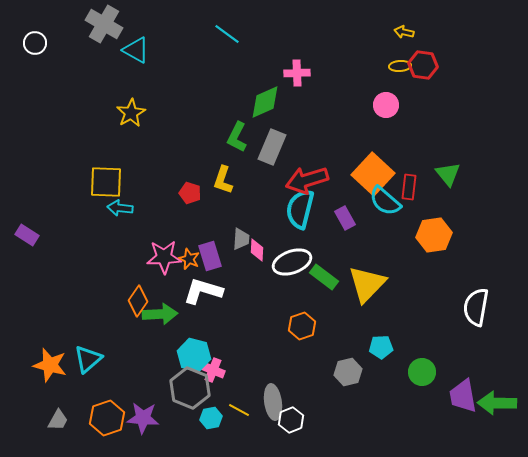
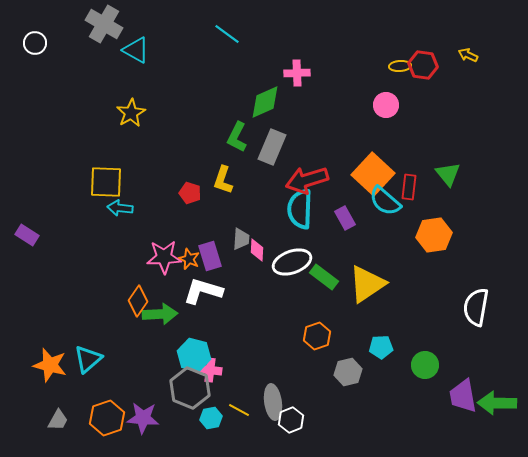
yellow arrow at (404, 32): moved 64 px right, 23 px down; rotated 12 degrees clockwise
cyan semicircle at (300, 209): rotated 12 degrees counterclockwise
yellow triangle at (367, 284): rotated 12 degrees clockwise
orange hexagon at (302, 326): moved 15 px right, 10 px down
pink cross at (213, 370): moved 3 px left; rotated 15 degrees counterclockwise
green circle at (422, 372): moved 3 px right, 7 px up
